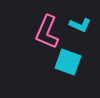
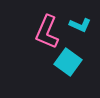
cyan square: rotated 16 degrees clockwise
